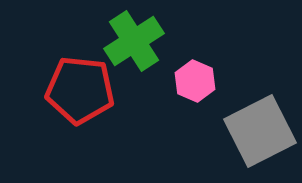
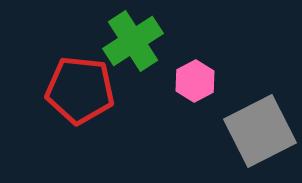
green cross: moved 1 px left
pink hexagon: rotated 9 degrees clockwise
